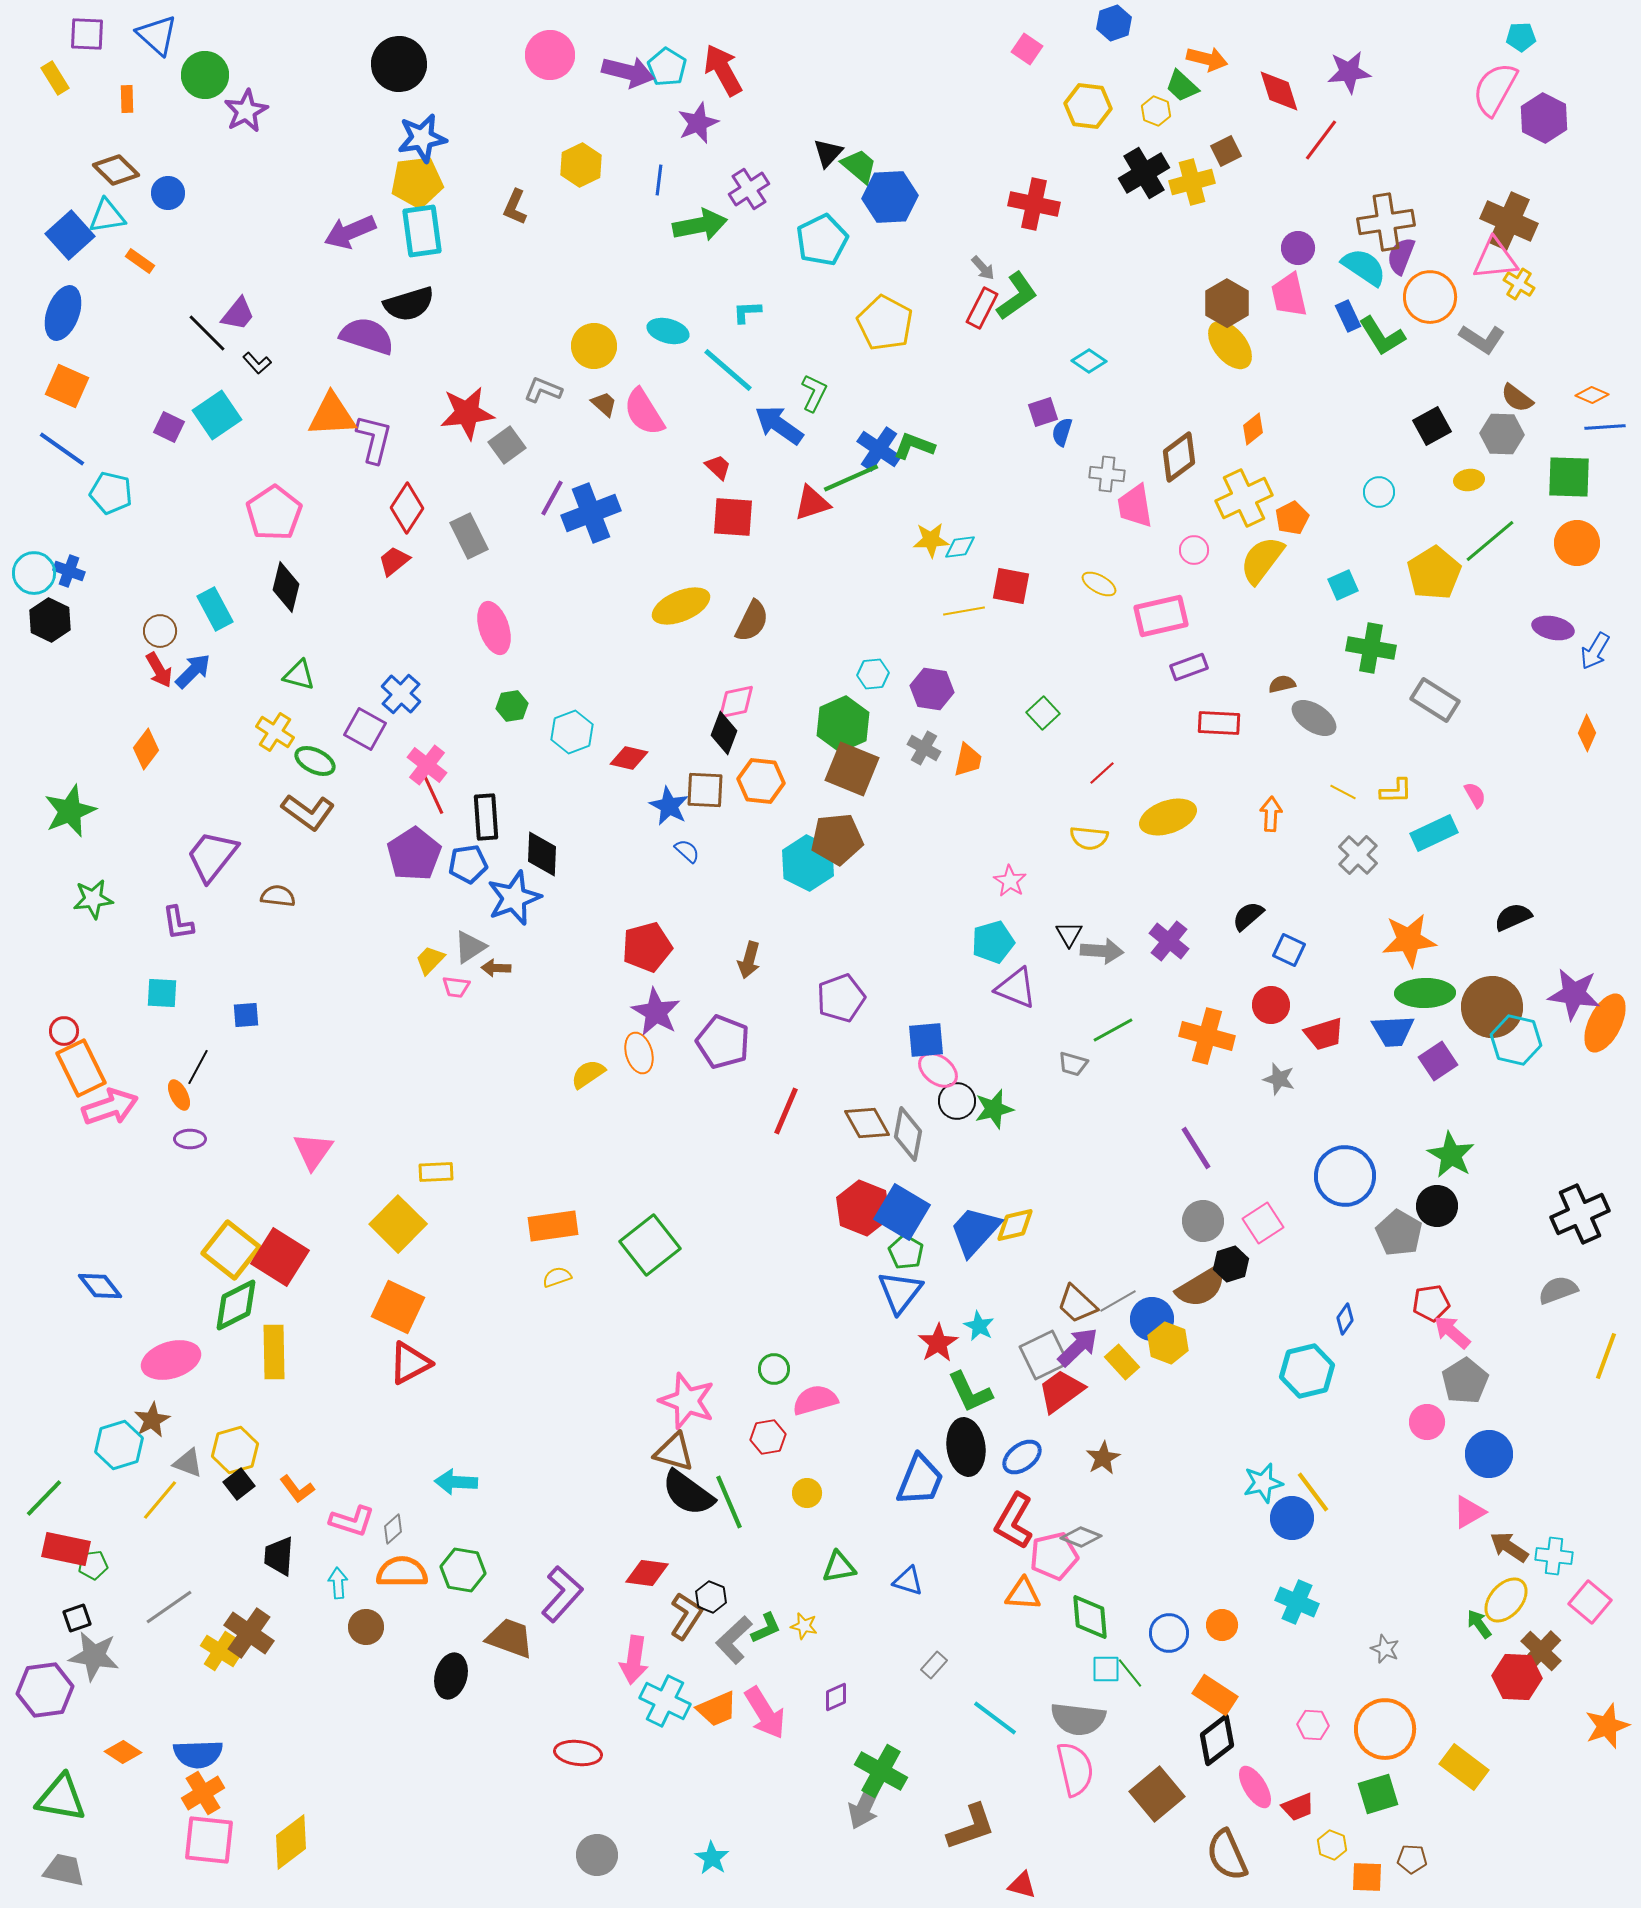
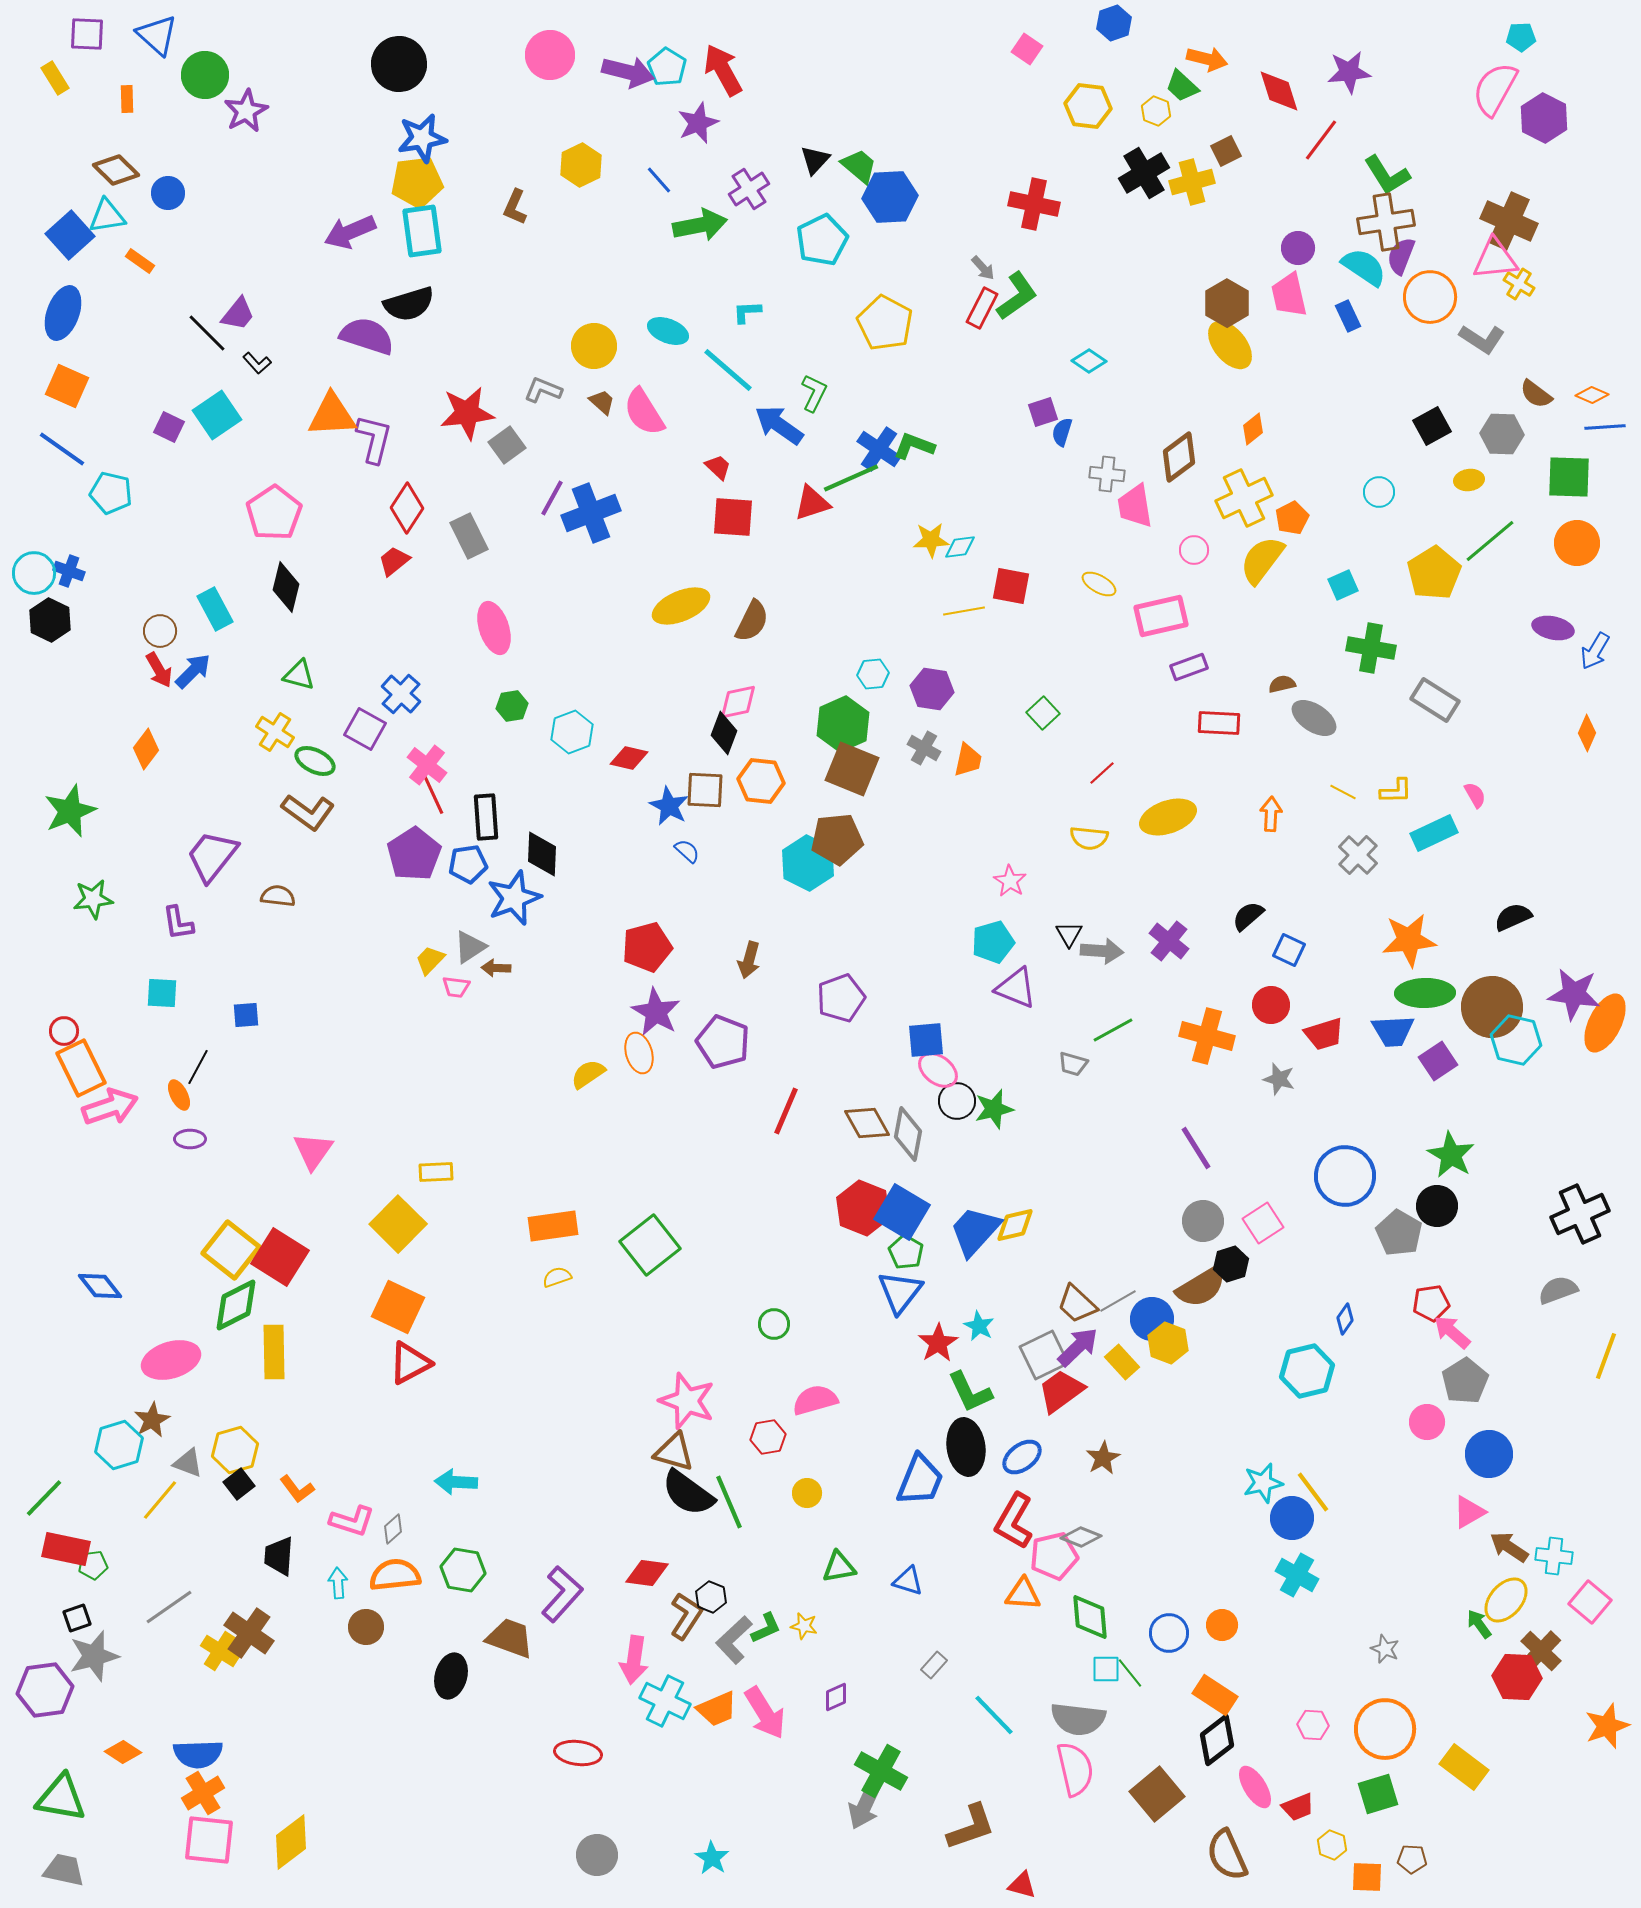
black triangle at (828, 153): moved 13 px left, 7 px down
blue line at (659, 180): rotated 48 degrees counterclockwise
cyan ellipse at (668, 331): rotated 6 degrees clockwise
green L-shape at (1382, 336): moved 5 px right, 161 px up
brown semicircle at (1517, 398): moved 19 px right, 4 px up
brown trapezoid at (604, 404): moved 2 px left, 2 px up
pink diamond at (736, 702): moved 2 px right
green circle at (774, 1369): moved 45 px up
orange semicircle at (402, 1572): moved 7 px left, 3 px down; rotated 6 degrees counterclockwise
cyan cross at (1297, 1602): moved 27 px up; rotated 6 degrees clockwise
gray star at (94, 1656): rotated 24 degrees counterclockwise
cyan line at (995, 1718): moved 1 px left, 3 px up; rotated 9 degrees clockwise
